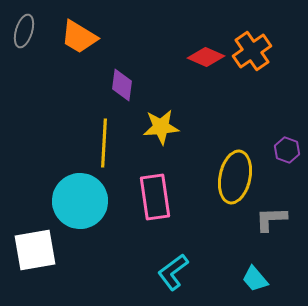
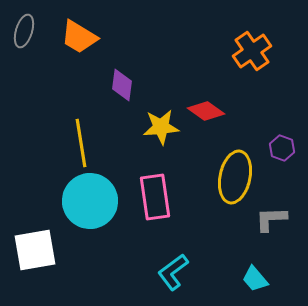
red diamond: moved 54 px down; rotated 12 degrees clockwise
yellow line: moved 23 px left; rotated 12 degrees counterclockwise
purple hexagon: moved 5 px left, 2 px up
cyan circle: moved 10 px right
